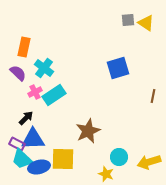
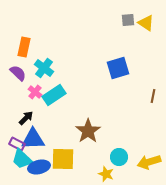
pink cross: rotated 24 degrees counterclockwise
brown star: rotated 10 degrees counterclockwise
